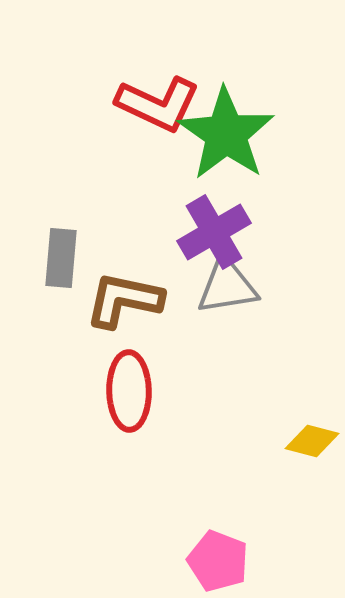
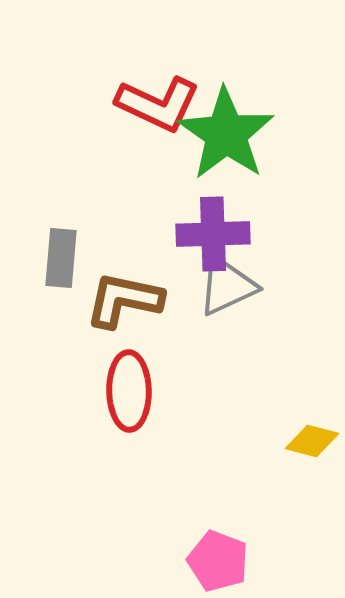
purple cross: moved 1 px left, 2 px down; rotated 28 degrees clockwise
gray triangle: rotated 16 degrees counterclockwise
